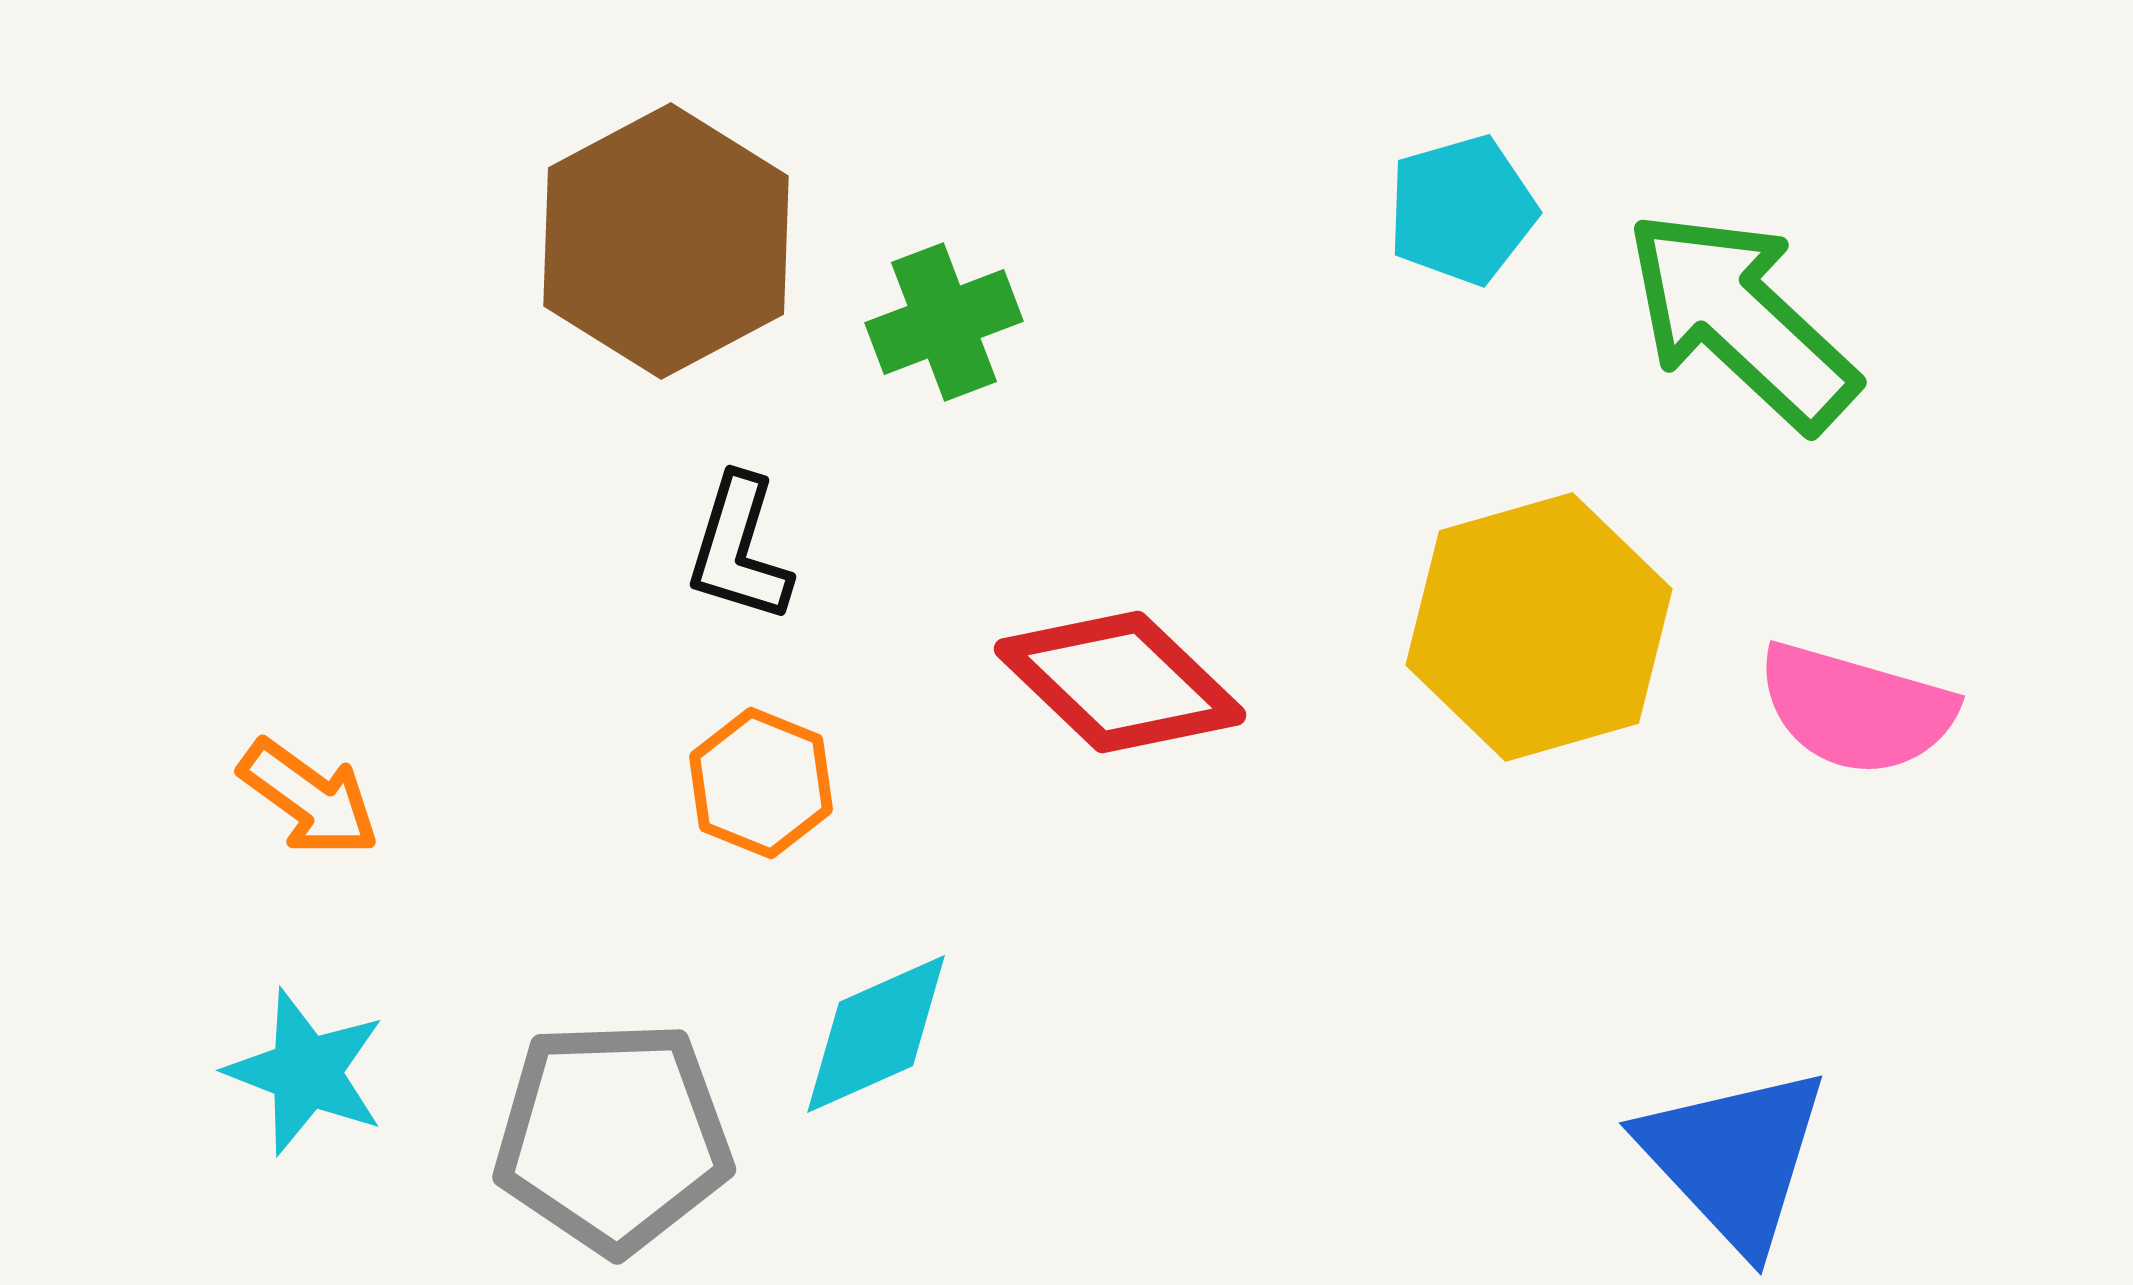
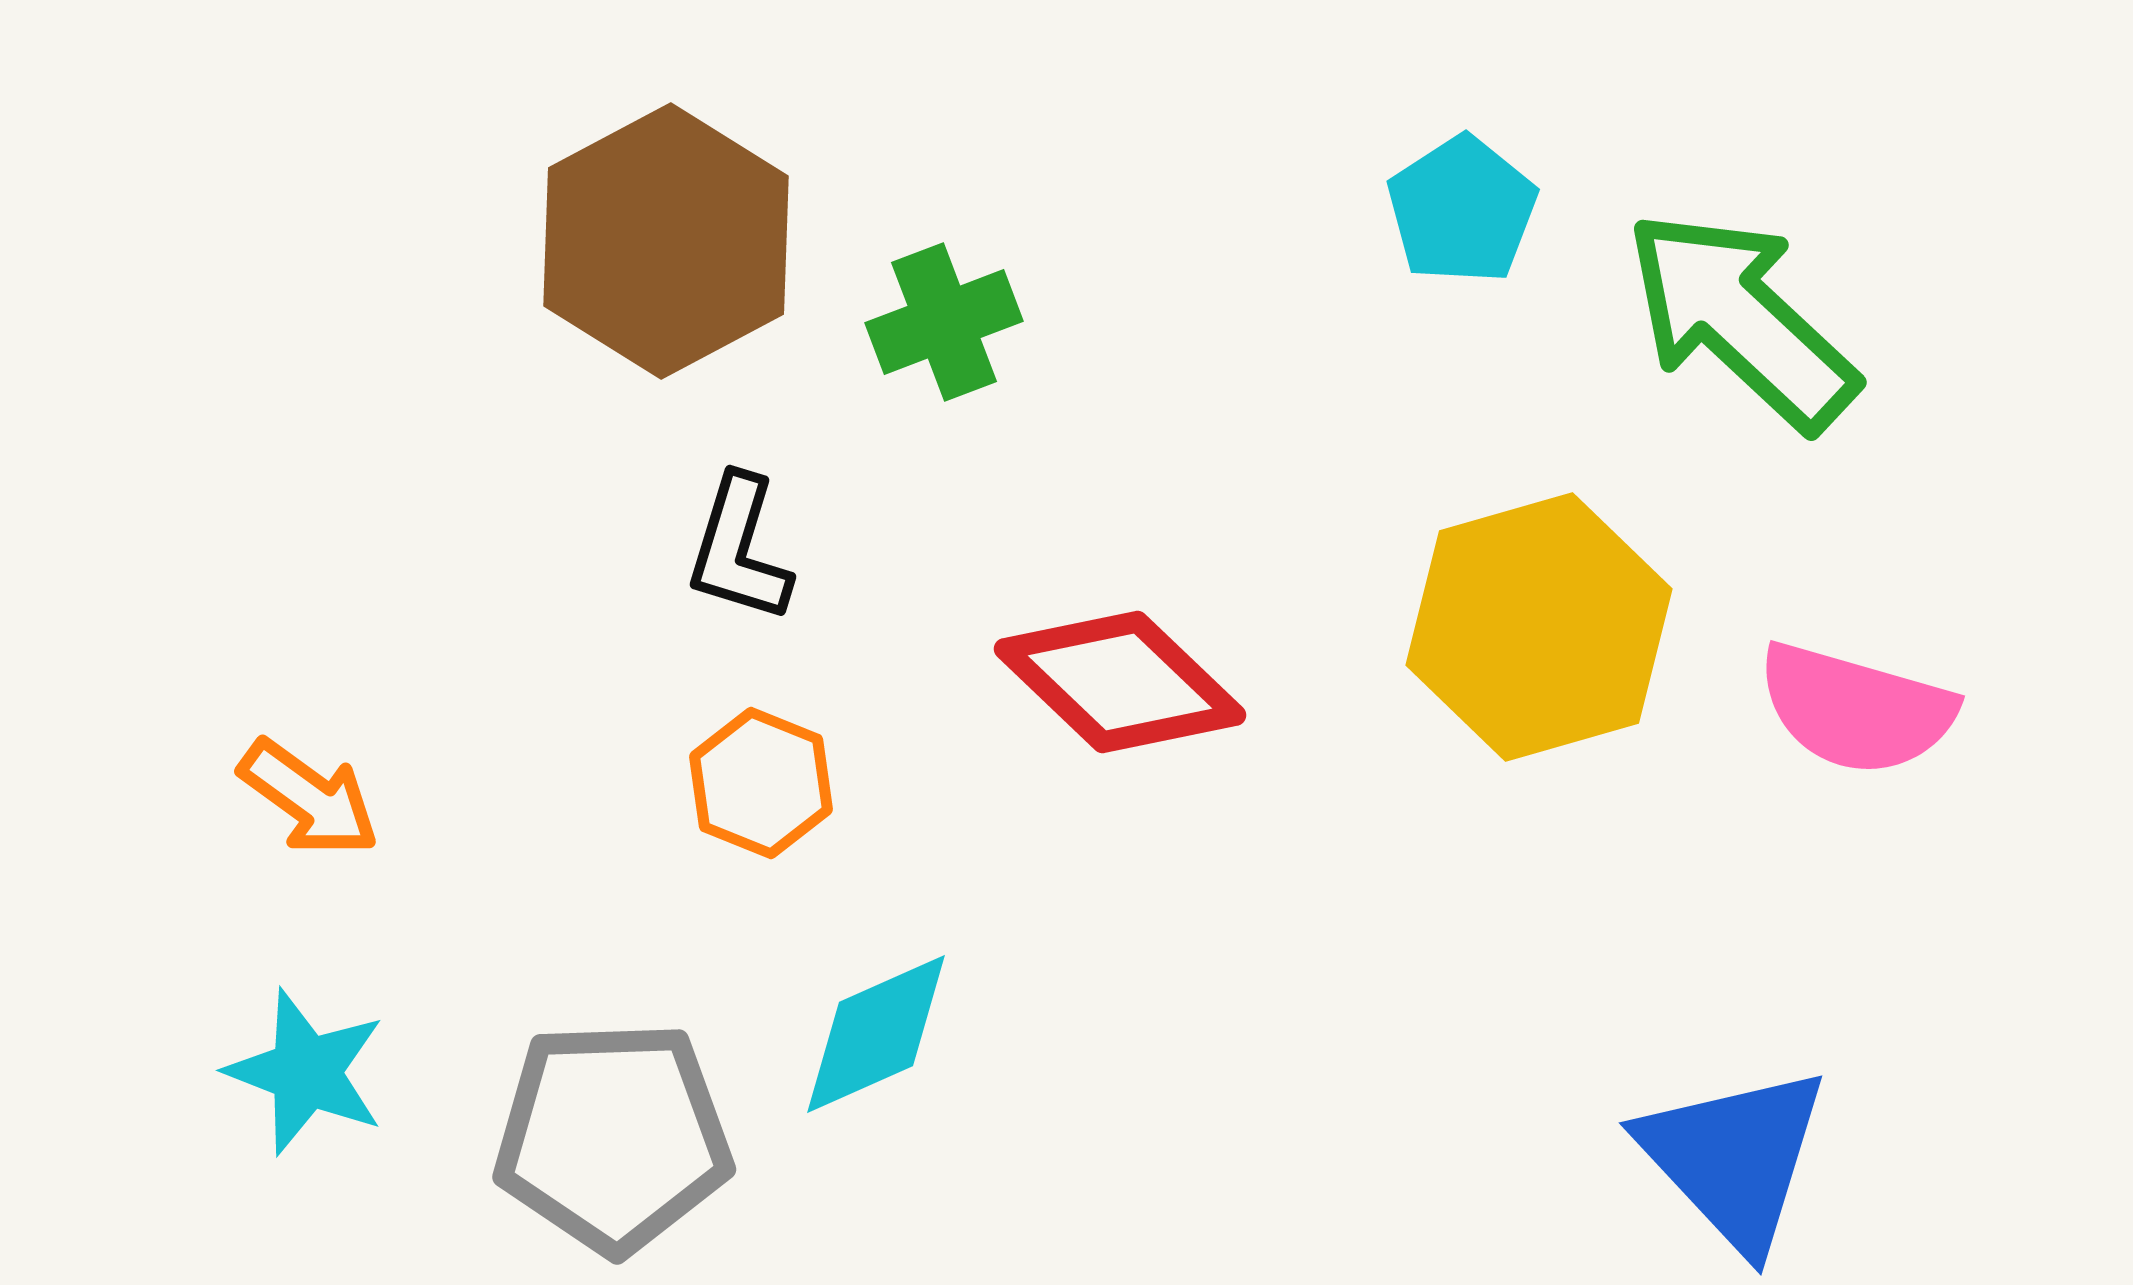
cyan pentagon: rotated 17 degrees counterclockwise
